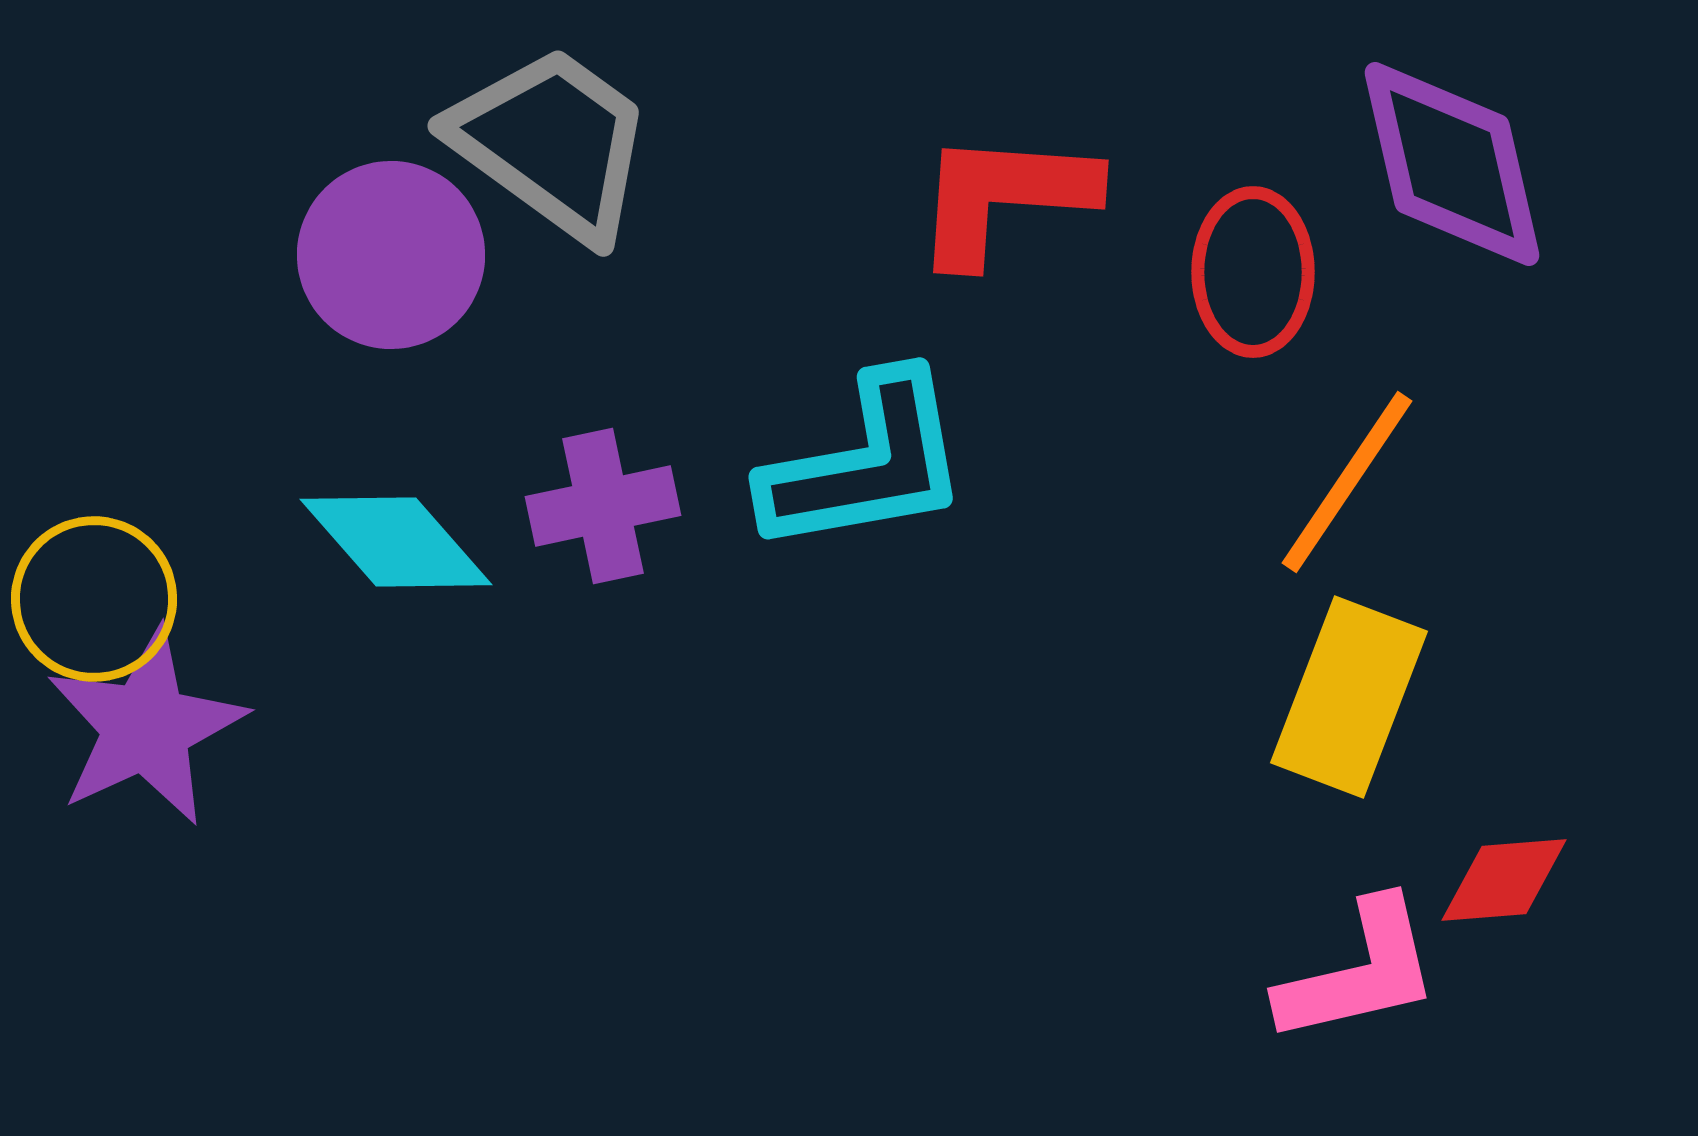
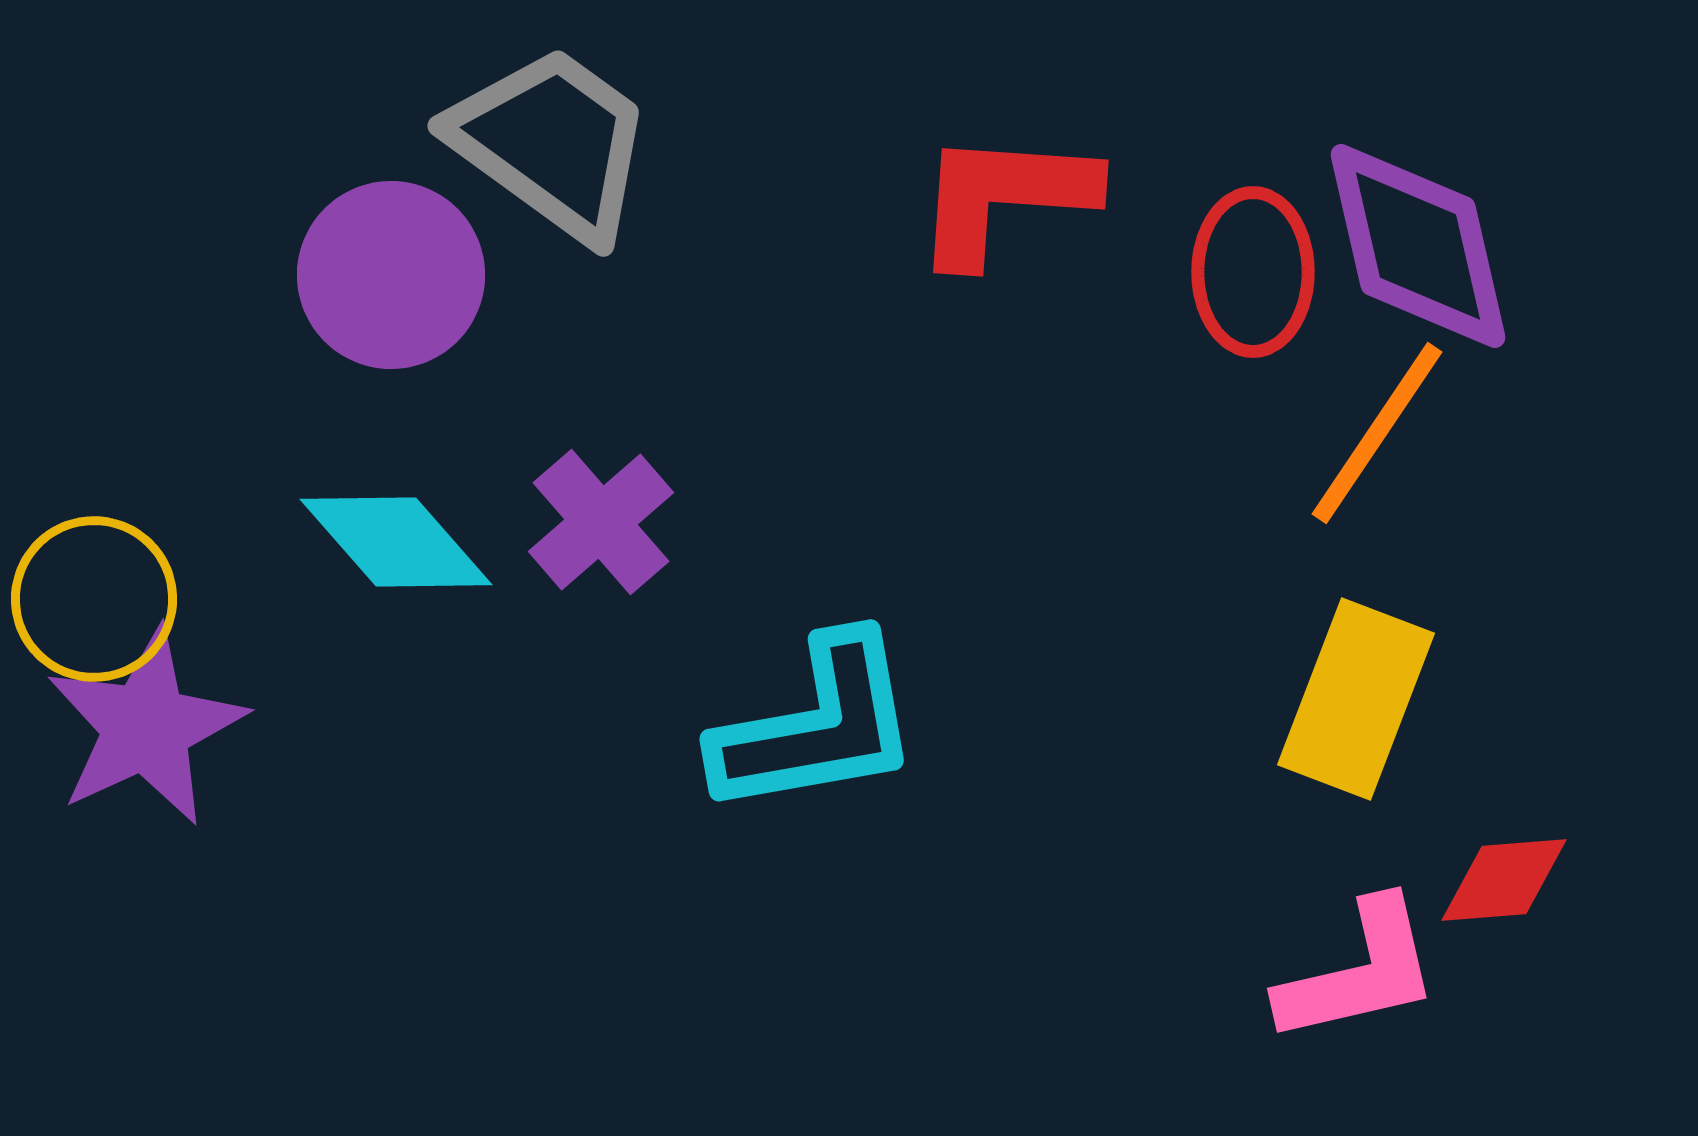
purple diamond: moved 34 px left, 82 px down
purple circle: moved 20 px down
cyan L-shape: moved 49 px left, 262 px down
orange line: moved 30 px right, 49 px up
purple cross: moved 2 px left, 16 px down; rotated 29 degrees counterclockwise
yellow rectangle: moved 7 px right, 2 px down
